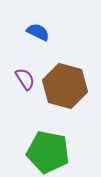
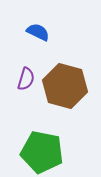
purple semicircle: moved 1 px right; rotated 50 degrees clockwise
green pentagon: moved 6 px left
